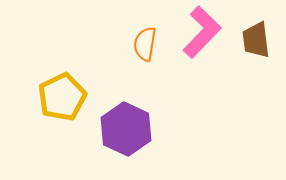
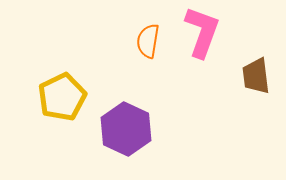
pink L-shape: rotated 24 degrees counterclockwise
brown trapezoid: moved 36 px down
orange semicircle: moved 3 px right, 3 px up
